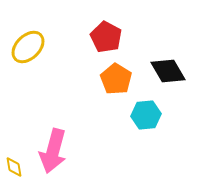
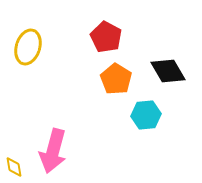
yellow ellipse: rotated 28 degrees counterclockwise
